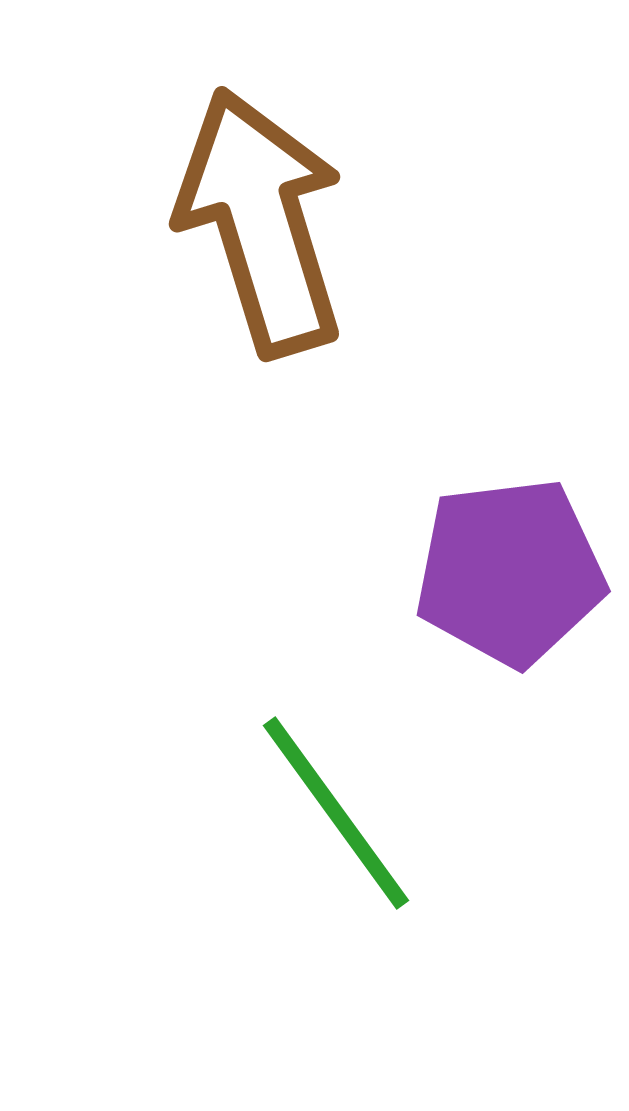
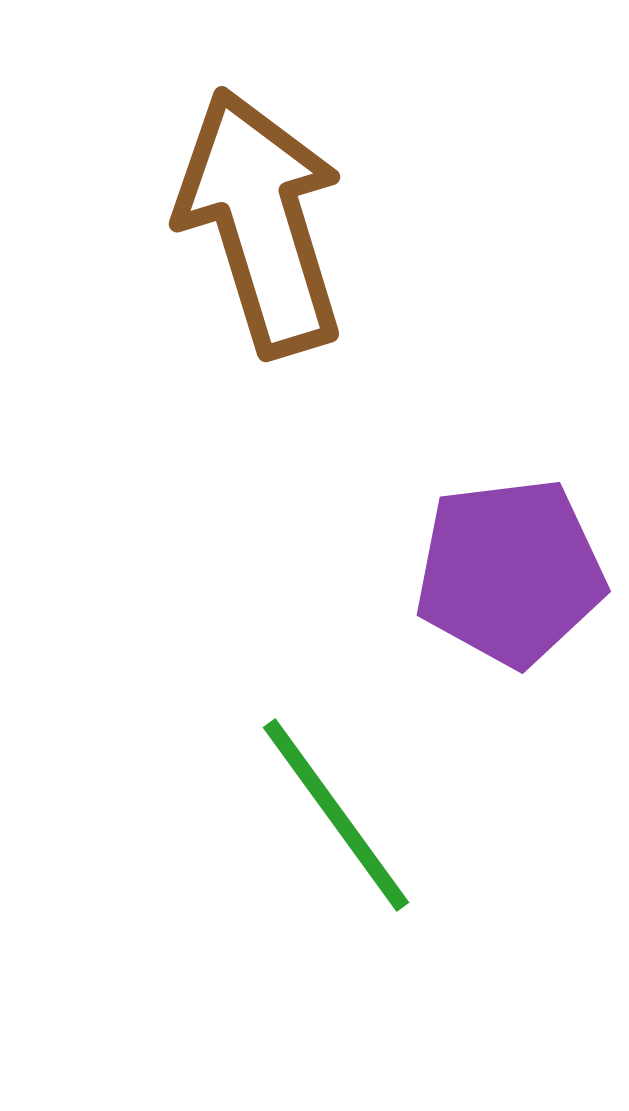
green line: moved 2 px down
